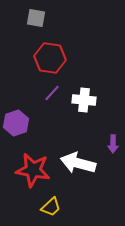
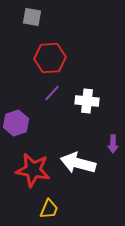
gray square: moved 4 px left, 1 px up
red hexagon: rotated 12 degrees counterclockwise
white cross: moved 3 px right, 1 px down
yellow trapezoid: moved 2 px left, 2 px down; rotated 25 degrees counterclockwise
